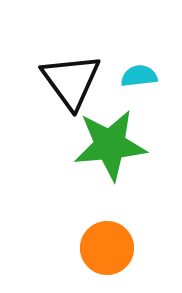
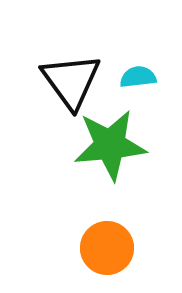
cyan semicircle: moved 1 px left, 1 px down
